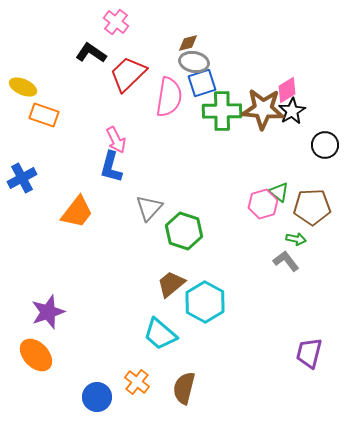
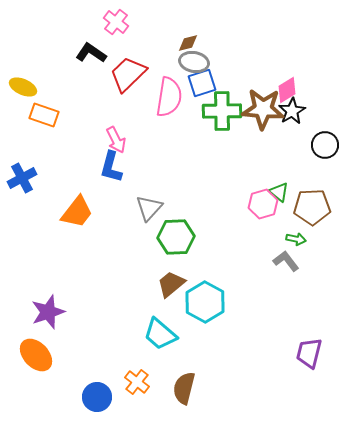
green hexagon: moved 8 px left, 6 px down; rotated 21 degrees counterclockwise
